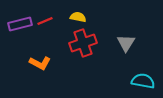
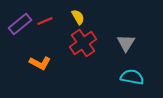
yellow semicircle: rotated 49 degrees clockwise
purple rectangle: rotated 25 degrees counterclockwise
red cross: rotated 16 degrees counterclockwise
cyan semicircle: moved 11 px left, 4 px up
